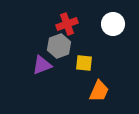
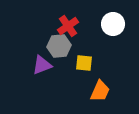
red cross: moved 1 px right, 2 px down; rotated 15 degrees counterclockwise
gray hexagon: rotated 15 degrees clockwise
orange trapezoid: moved 1 px right
